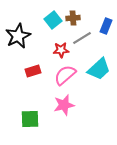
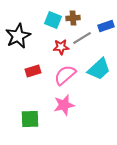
cyan square: rotated 30 degrees counterclockwise
blue rectangle: rotated 49 degrees clockwise
red star: moved 3 px up
